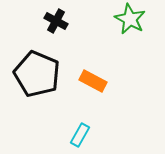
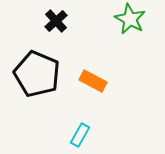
black cross: rotated 20 degrees clockwise
